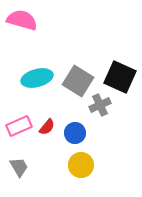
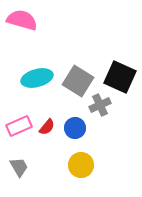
blue circle: moved 5 px up
